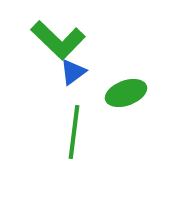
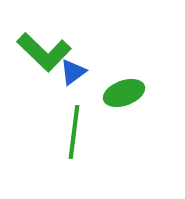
green L-shape: moved 14 px left, 12 px down
green ellipse: moved 2 px left
